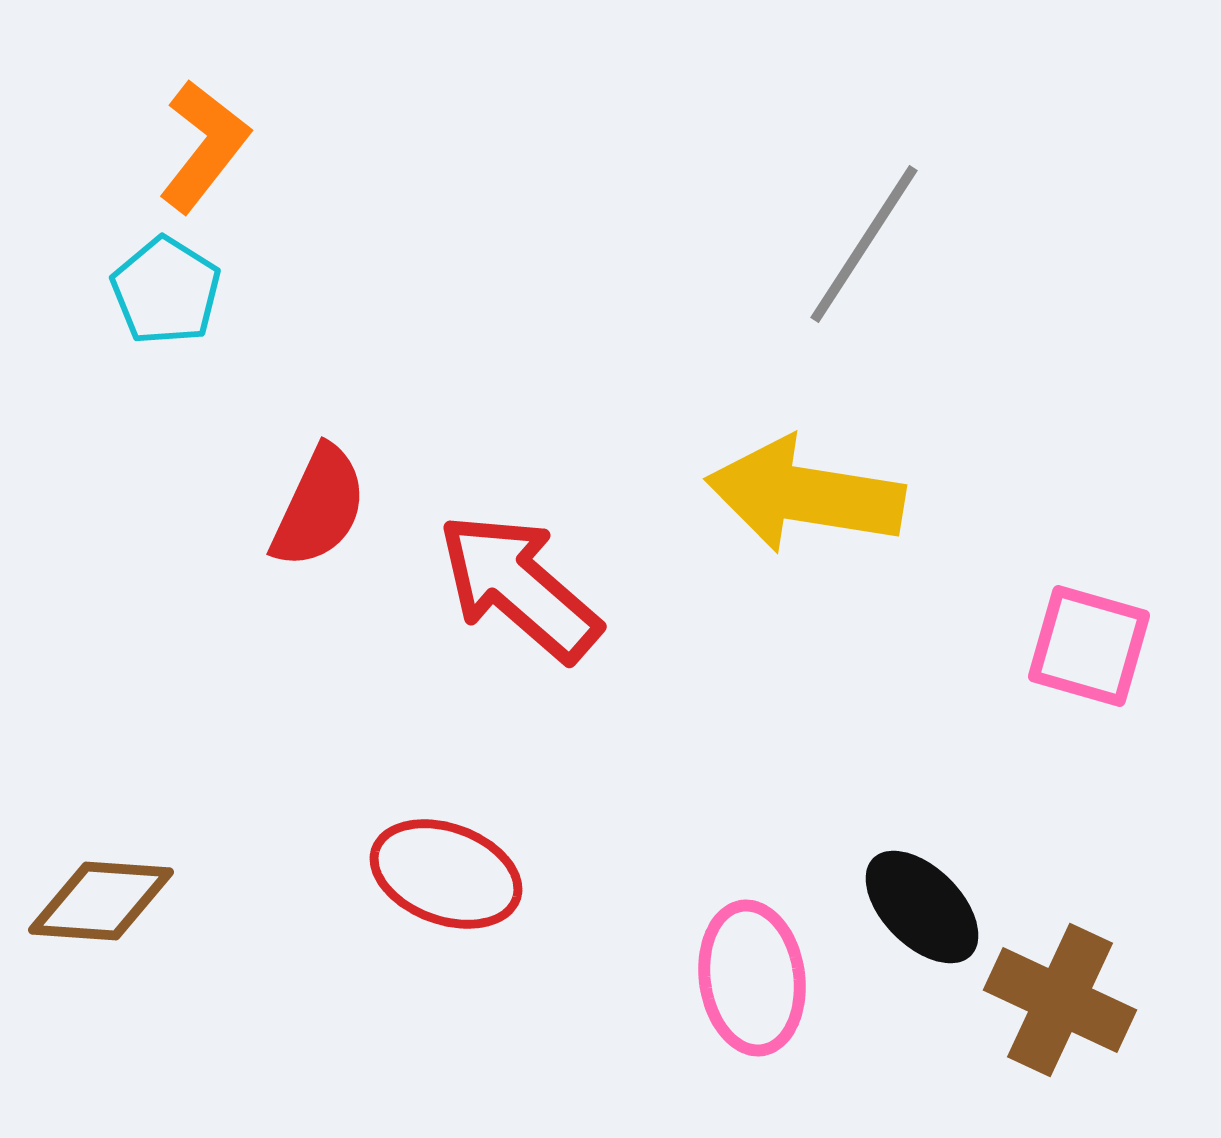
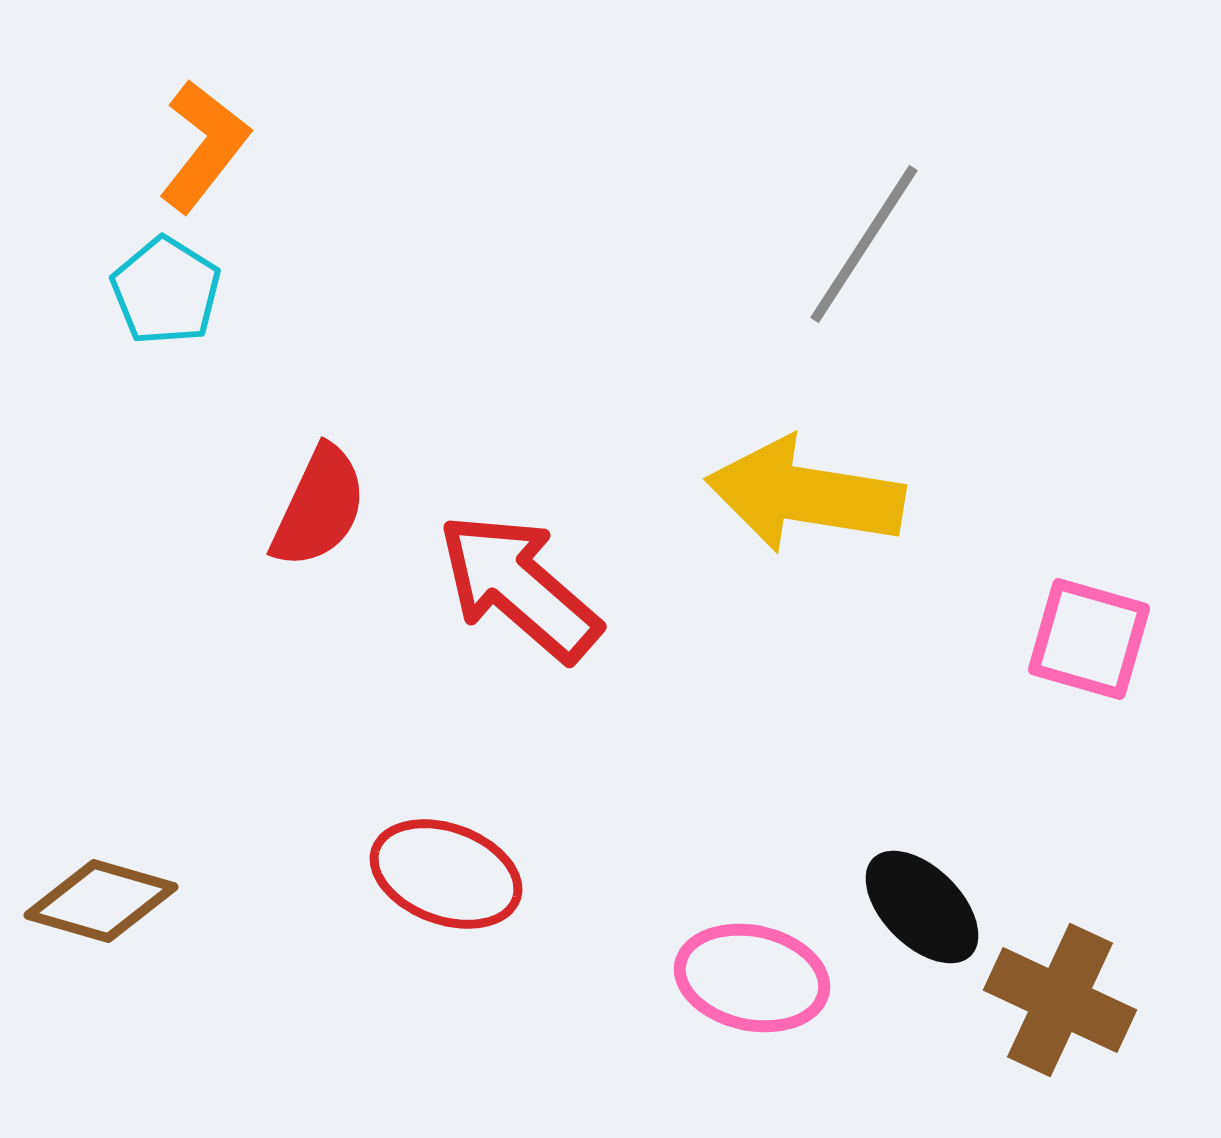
pink square: moved 7 px up
brown diamond: rotated 12 degrees clockwise
pink ellipse: rotated 70 degrees counterclockwise
